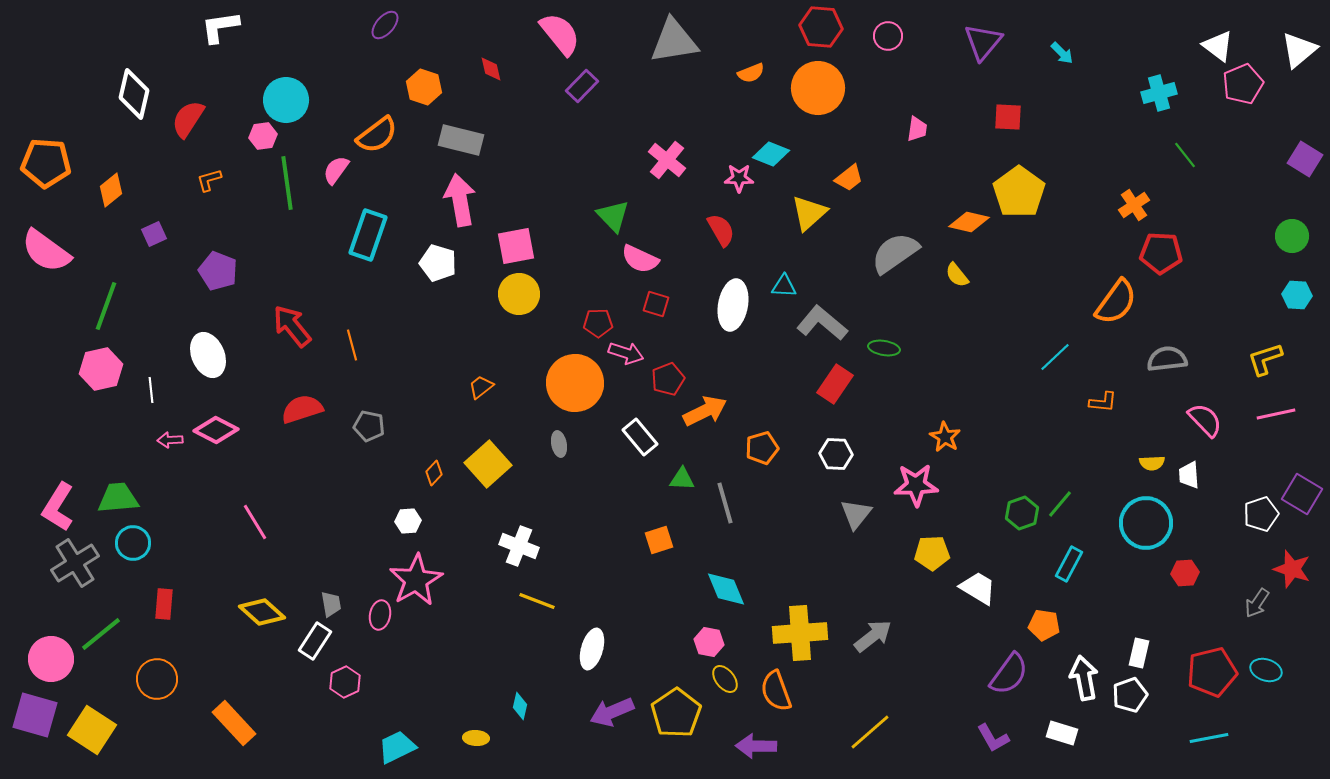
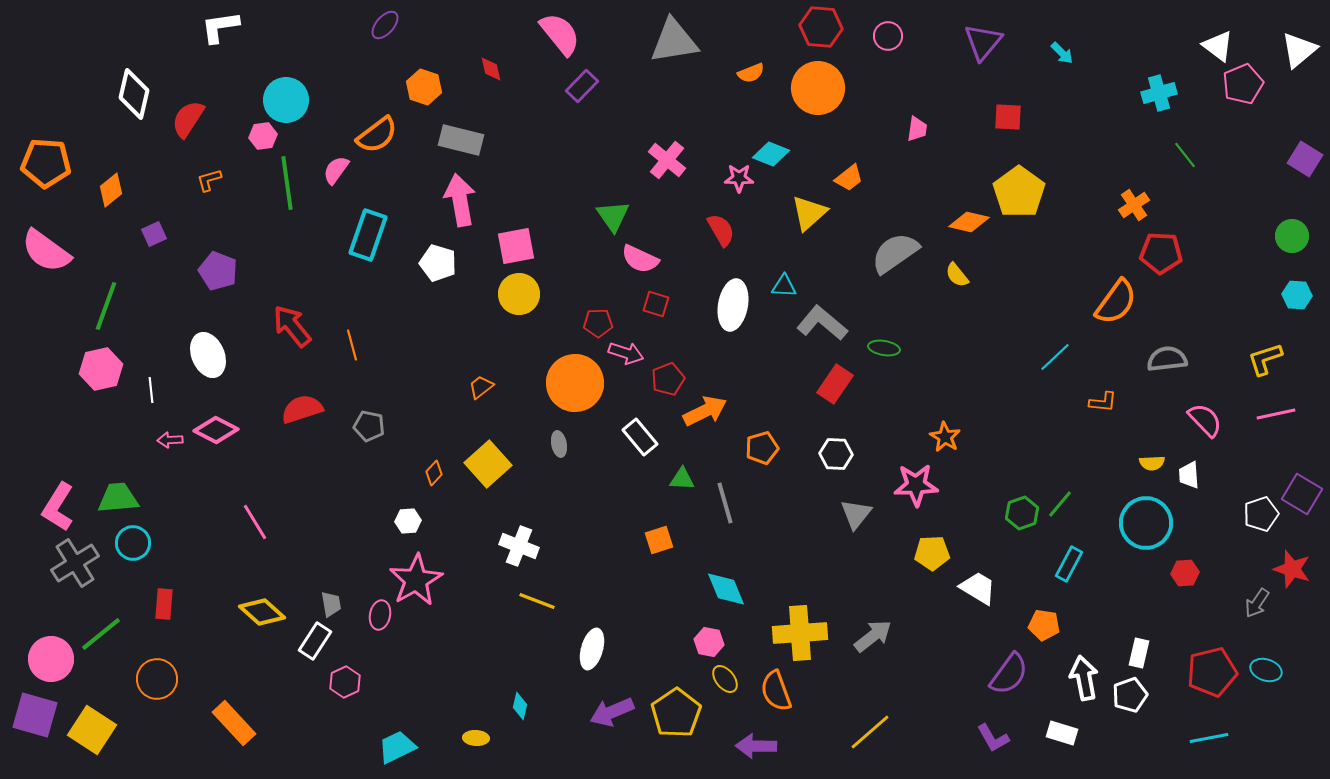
green triangle at (613, 216): rotated 9 degrees clockwise
